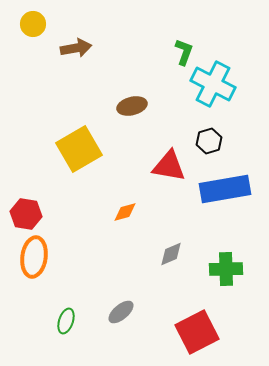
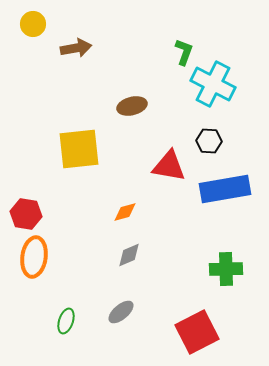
black hexagon: rotated 20 degrees clockwise
yellow square: rotated 24 degrees clockwise
gray diamond: moved 42 px left, 1 px down
